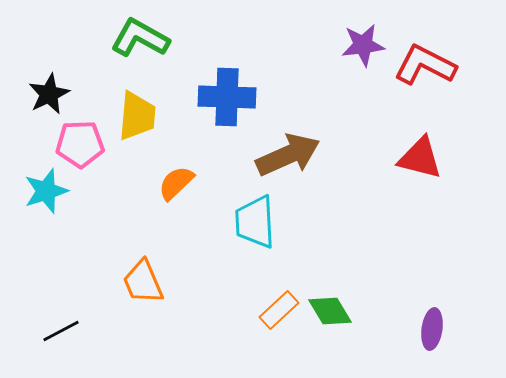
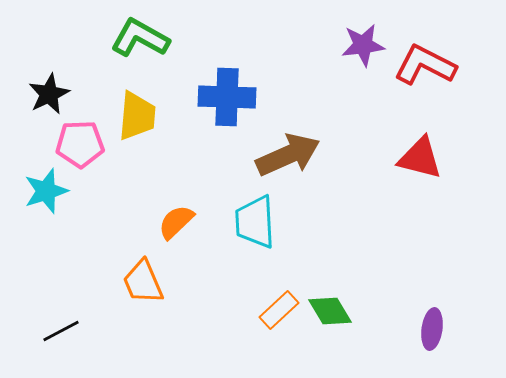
orange semicircle: moved 39 px down
